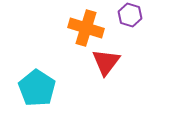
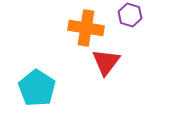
orange cross: rotated 8 degrees counterclockwise
